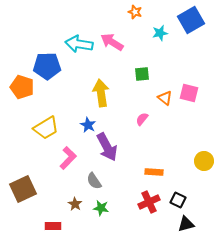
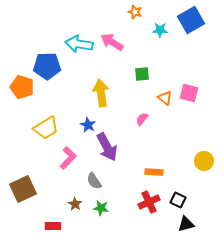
cyan star: moved 3 px up; rotated 14 degrees clockwise
